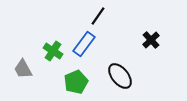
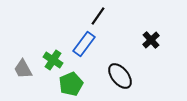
green cross: moved 9 px down
green pentagon: moved 5 px left, 2 px down
